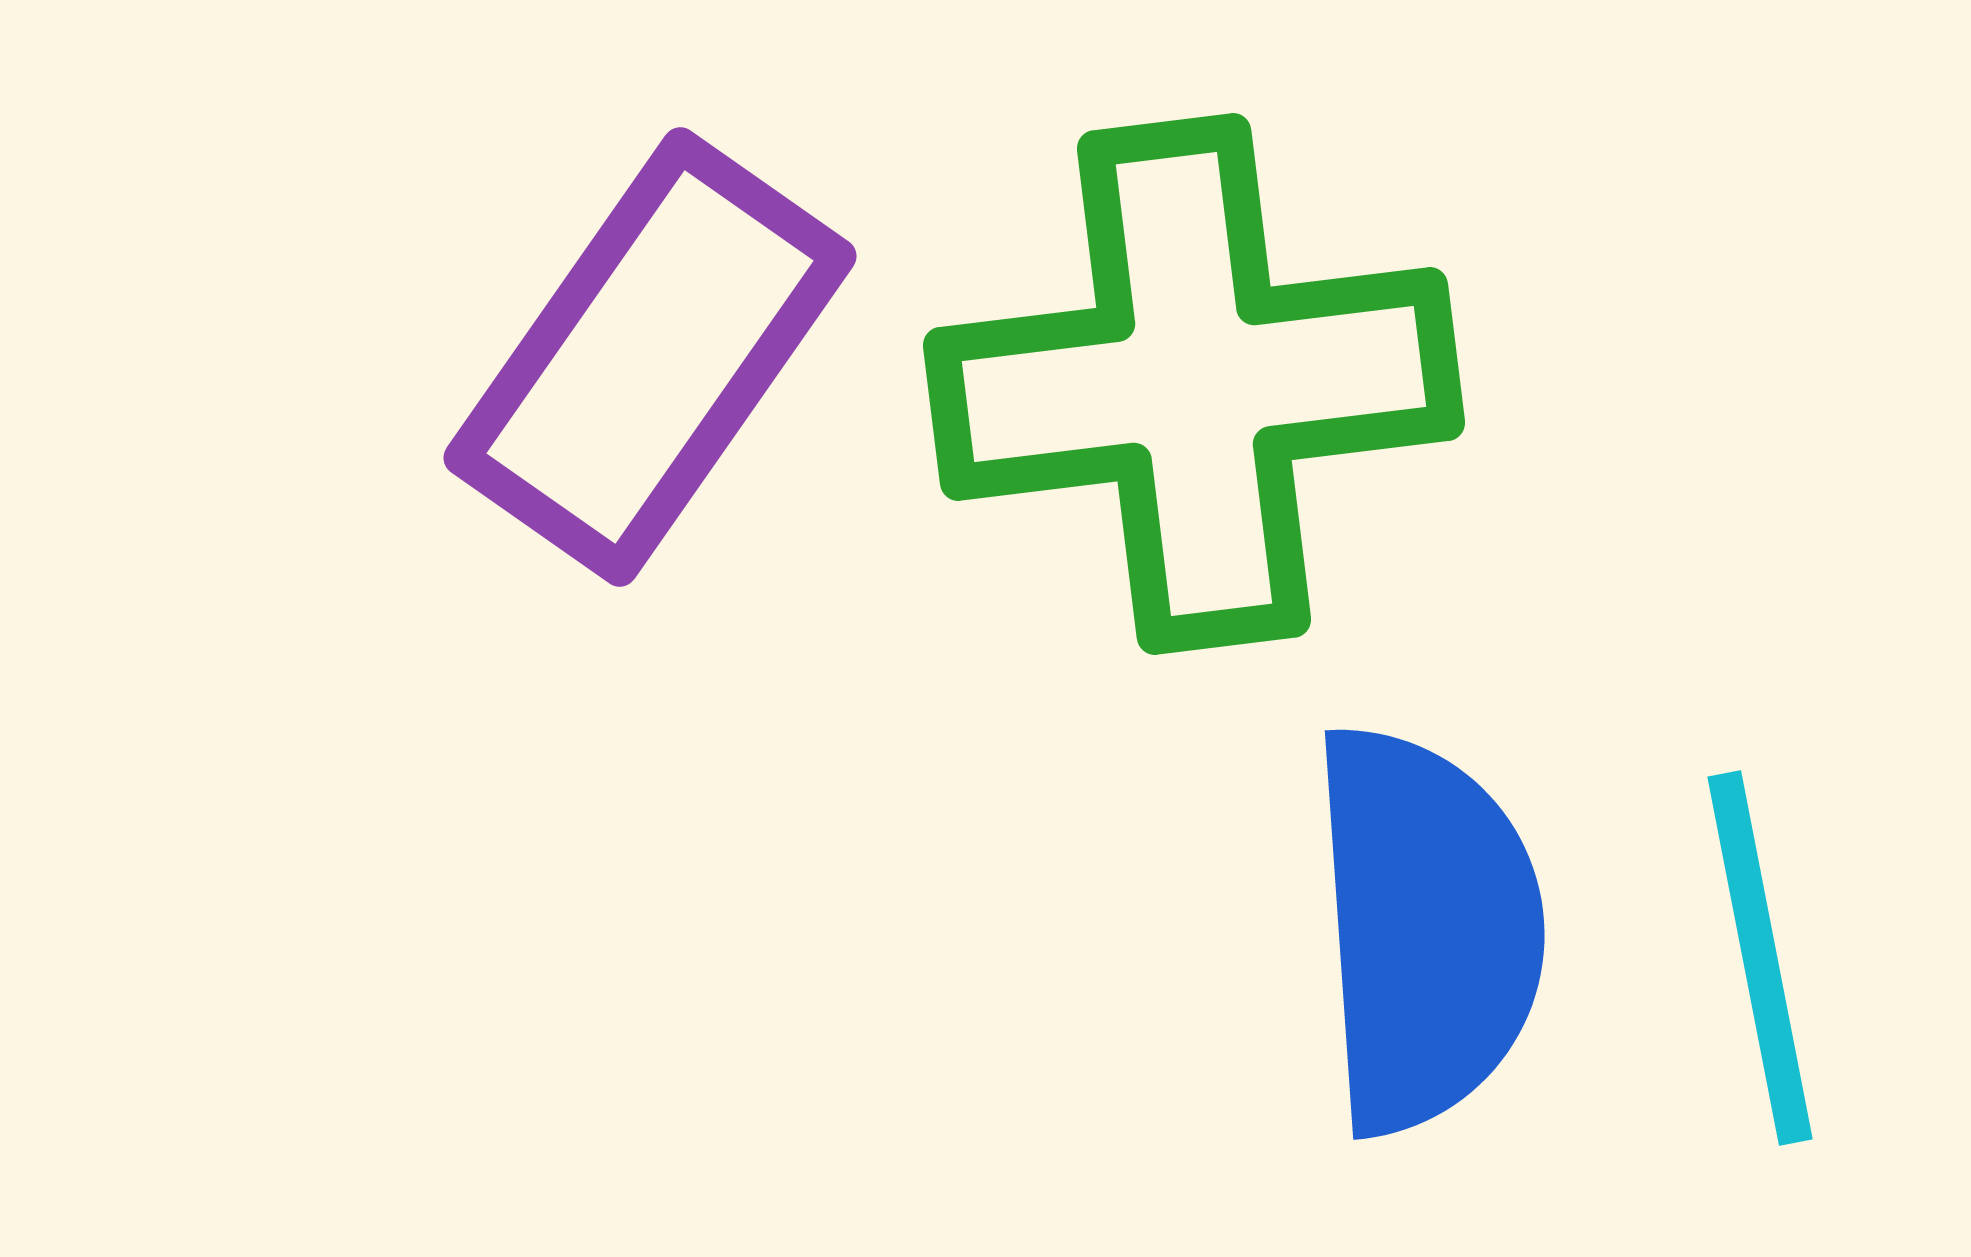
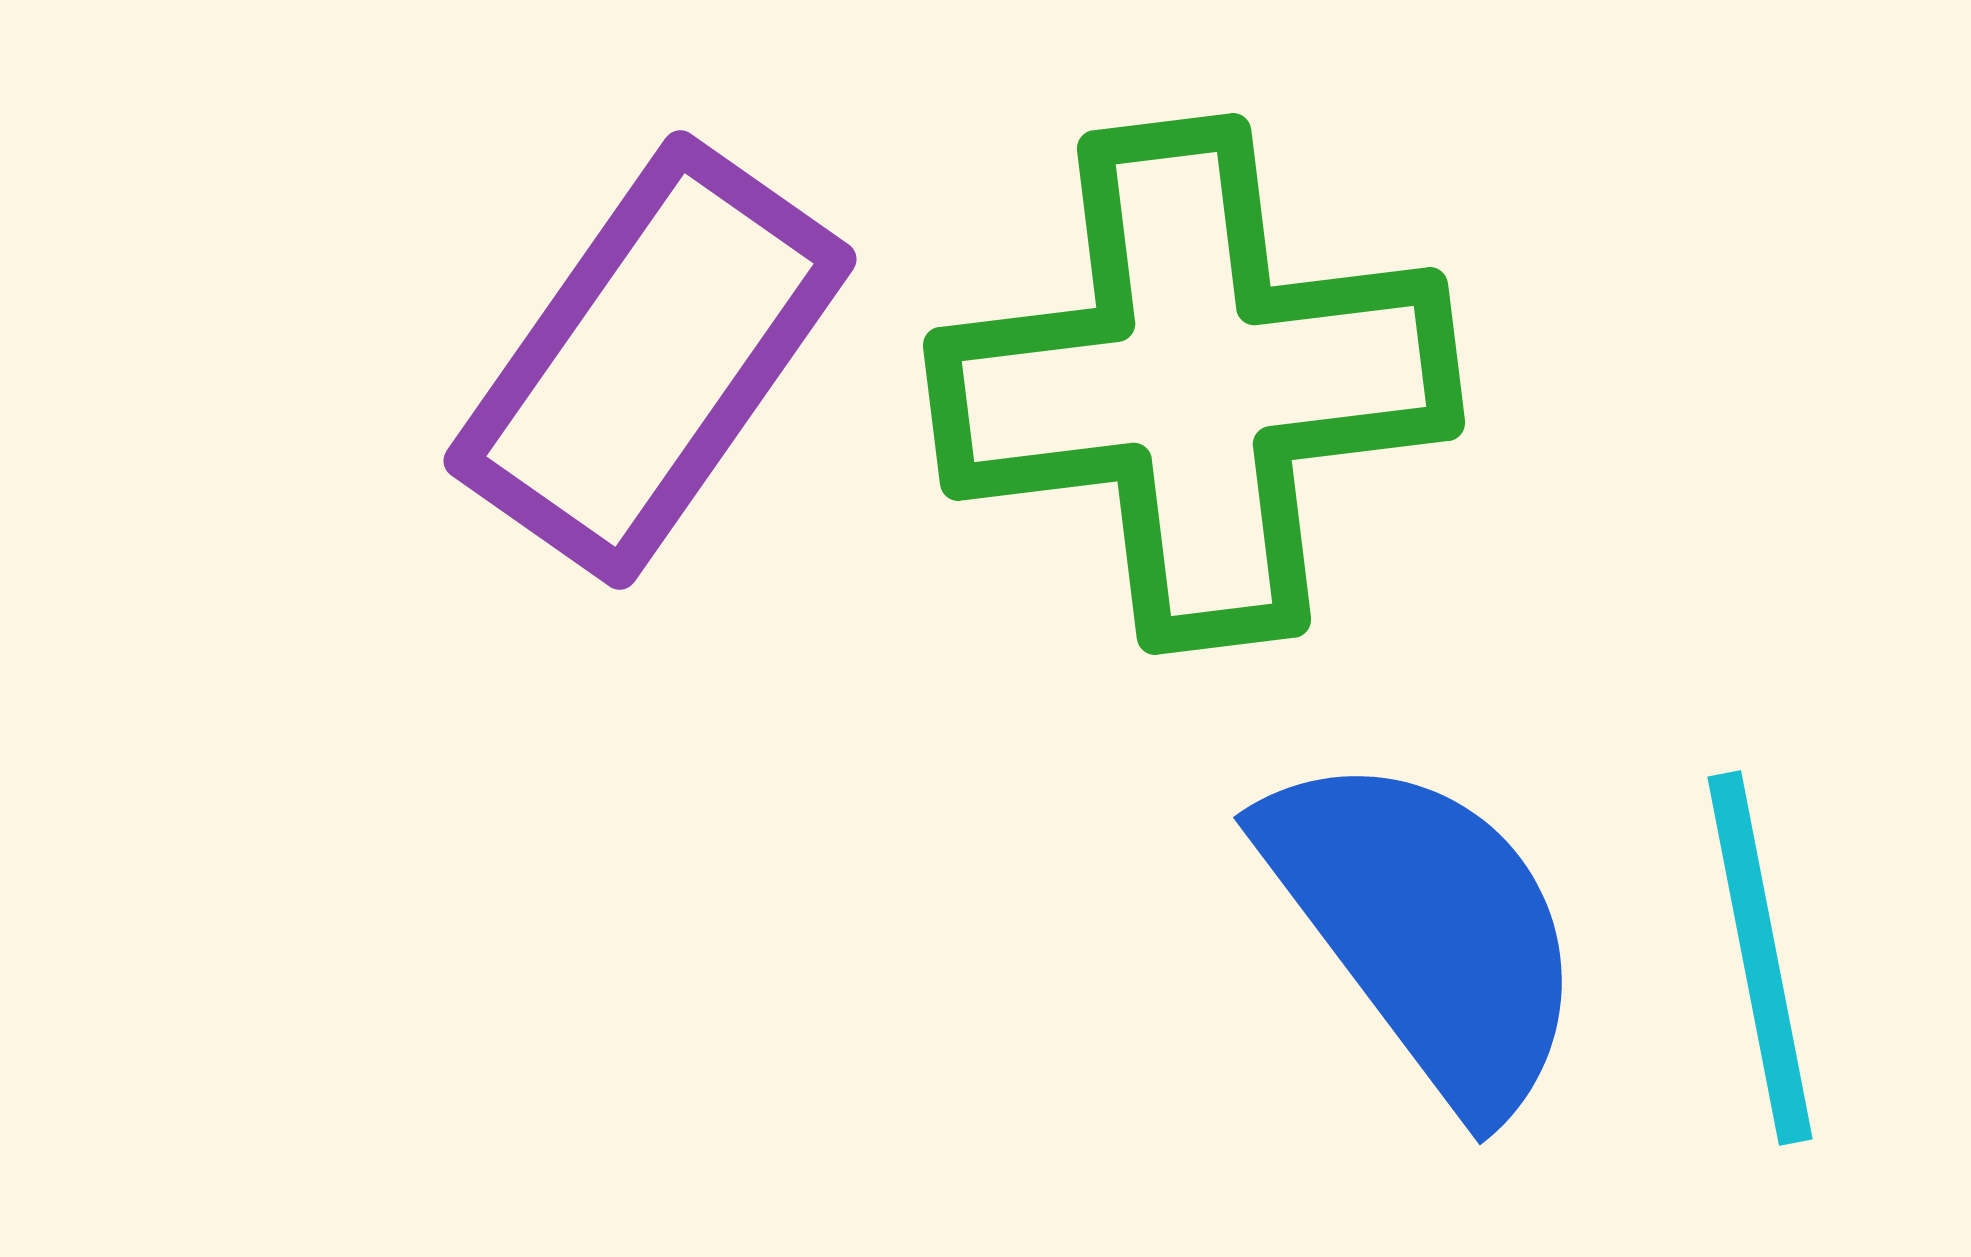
purple rectangle: moved 3 px down
blue semicircle: rotated 33 degrees counterclockwise
